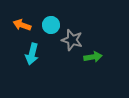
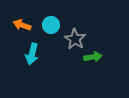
gray star: moved 3 px right, 1 px up; rotated 15 degrees clockwise
